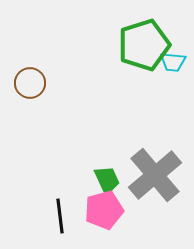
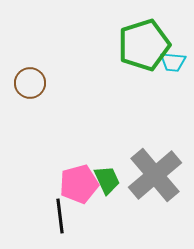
pink pentagon: moved 25 px left, 26 px up
